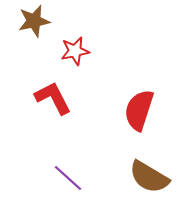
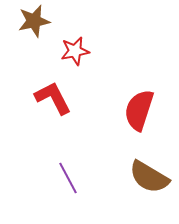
purple line: rotated 20 degrees clockwise
